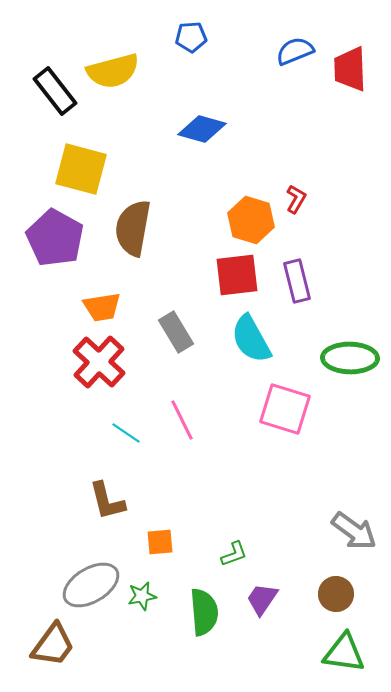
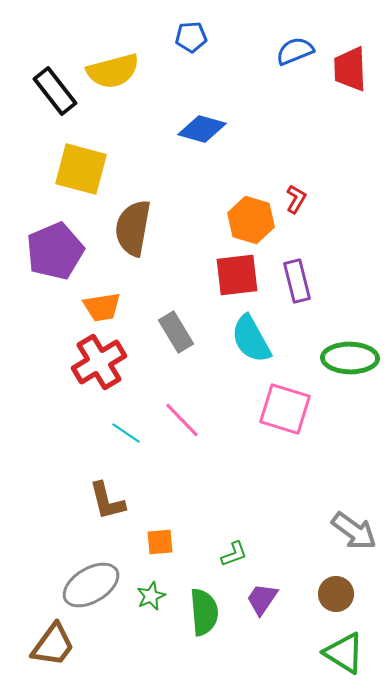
purple pentagon: moved 13 px down; rotated 20 degrees clockwise
red cross: rotated 16 degrees clockwise
pink line: rotated 18 degrees counterclockwise
green star: moved 9 px right; rotated 12 degrees counterclockwise
green triangle: rotated 24 degrees clockwise
